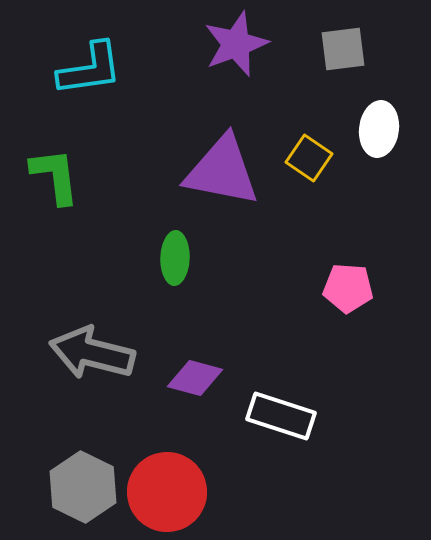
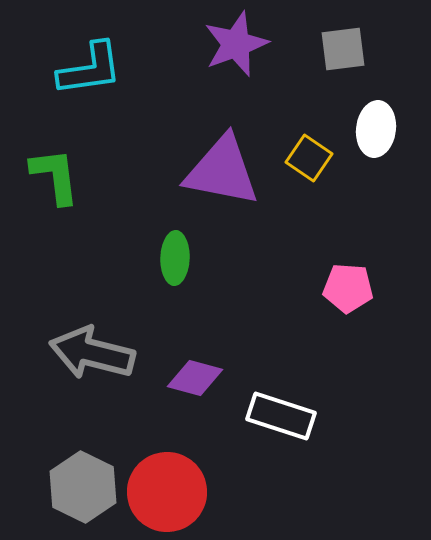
white ellipse: moved 3 px left
